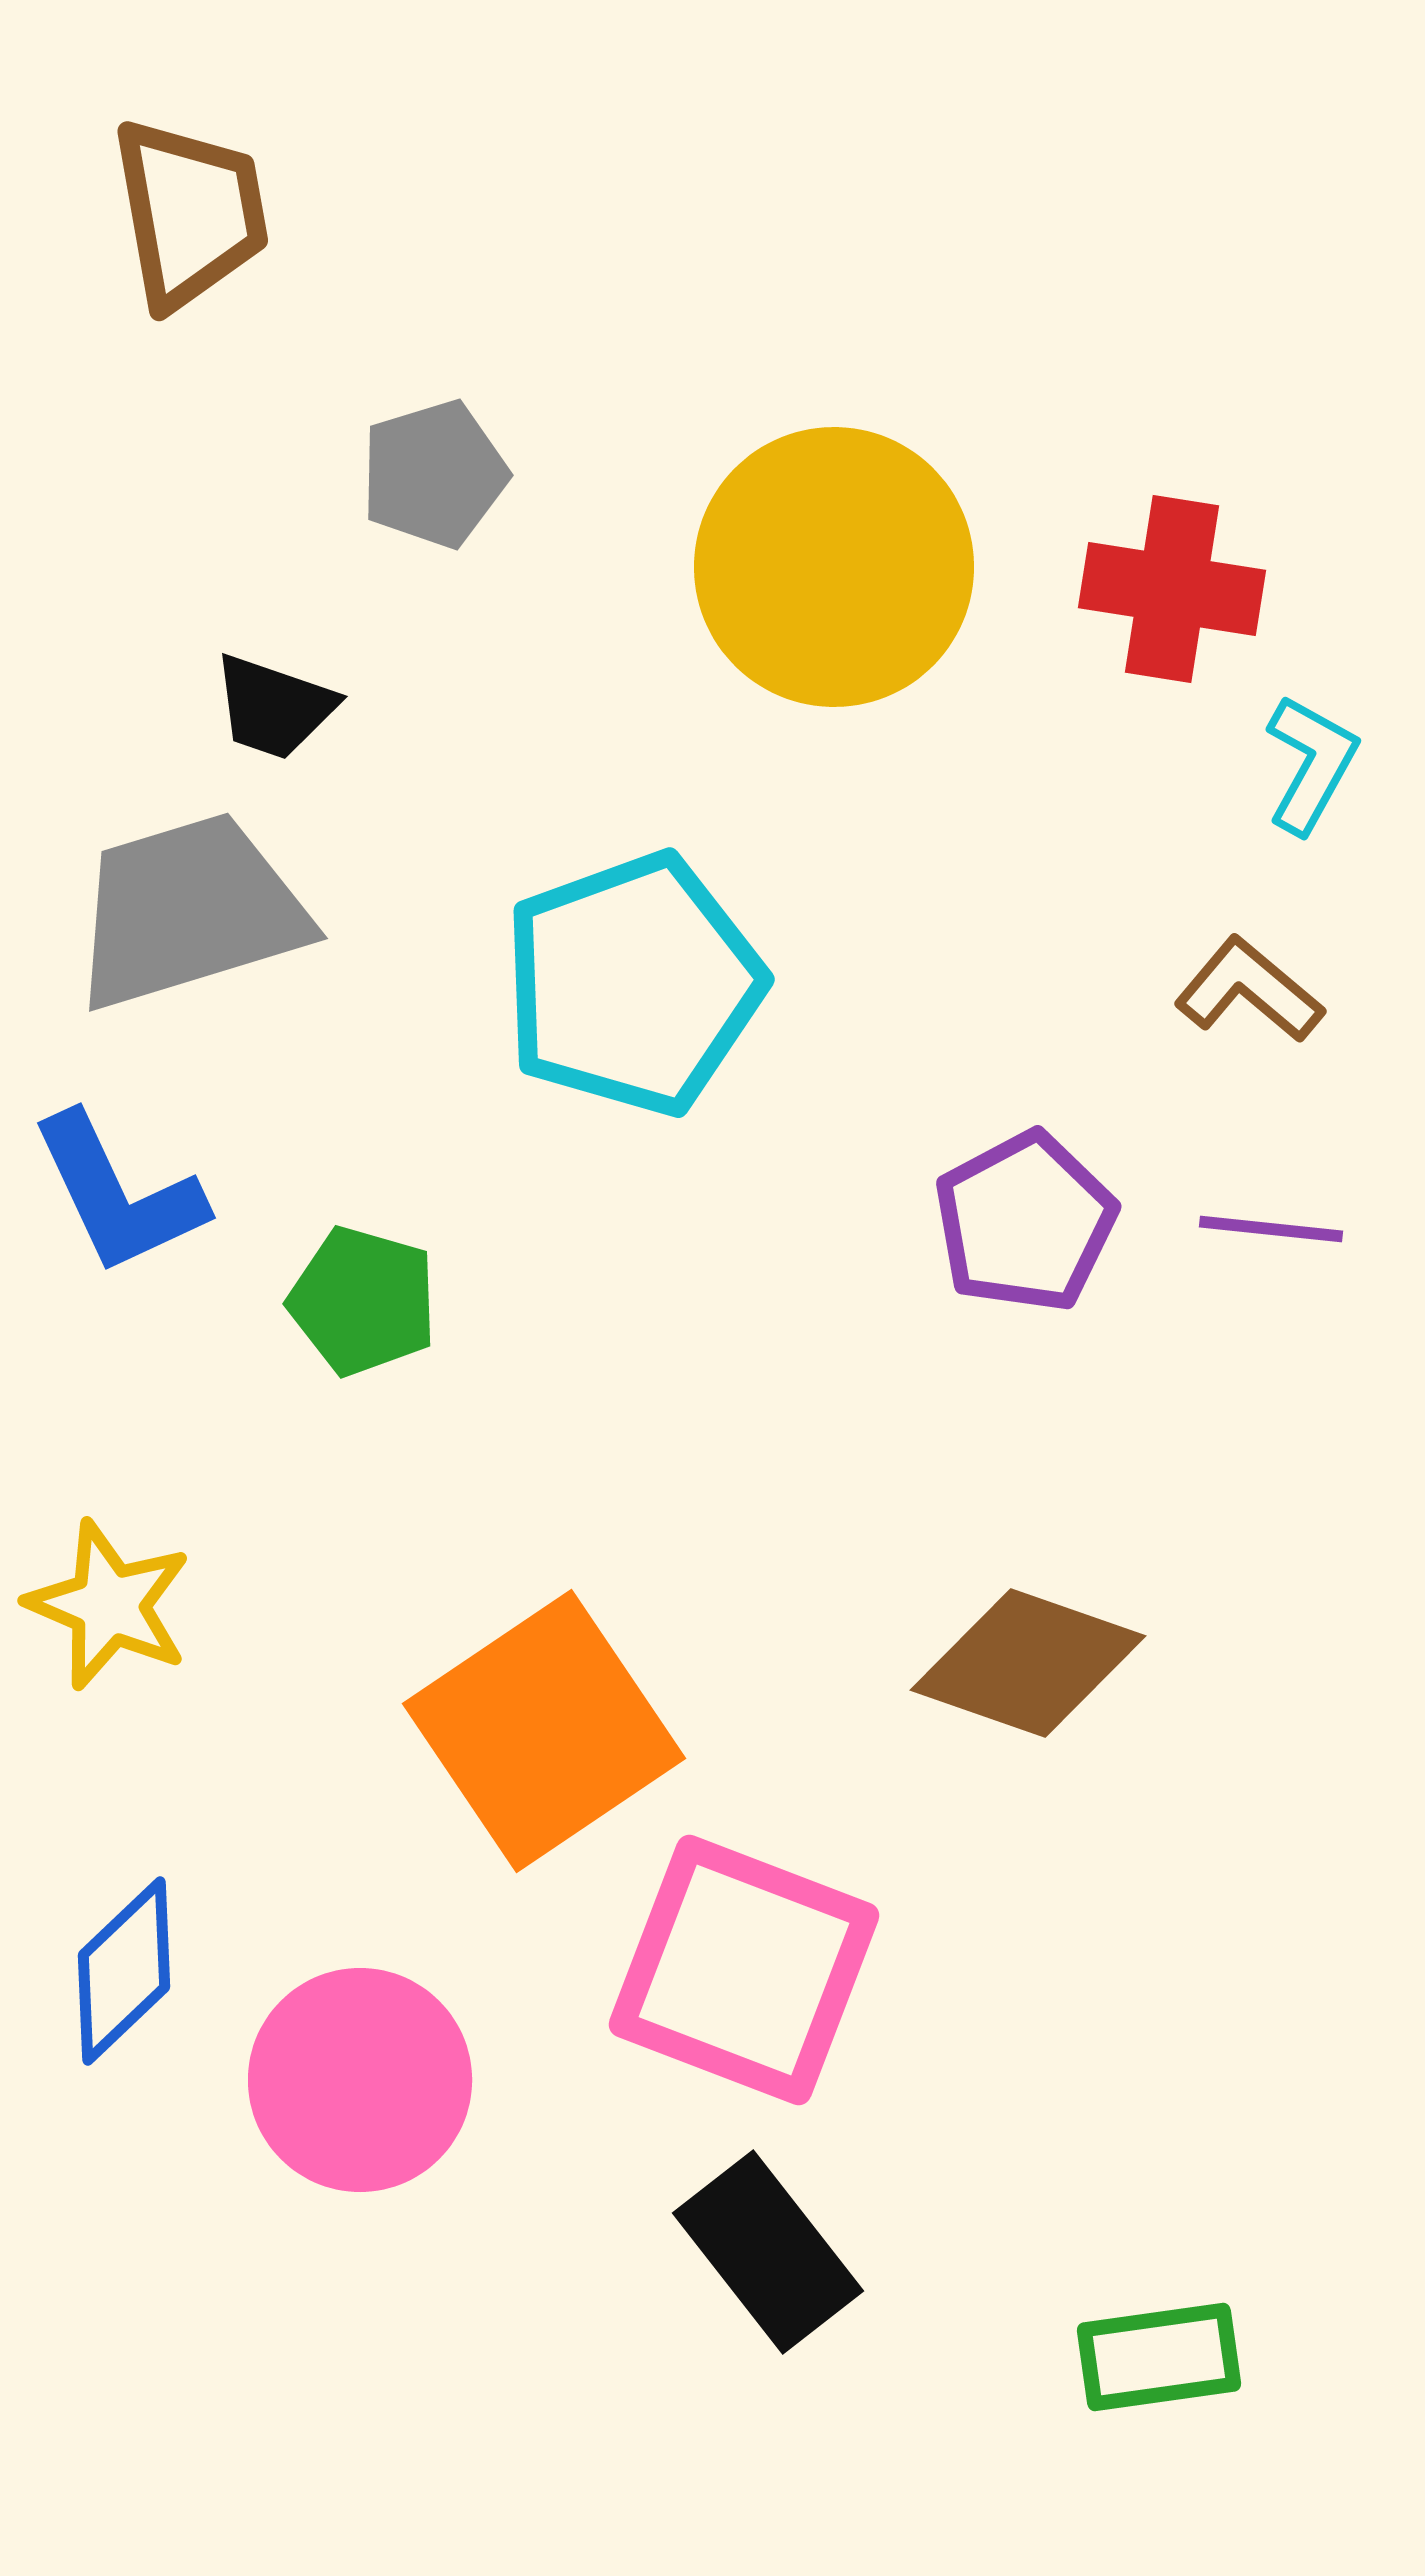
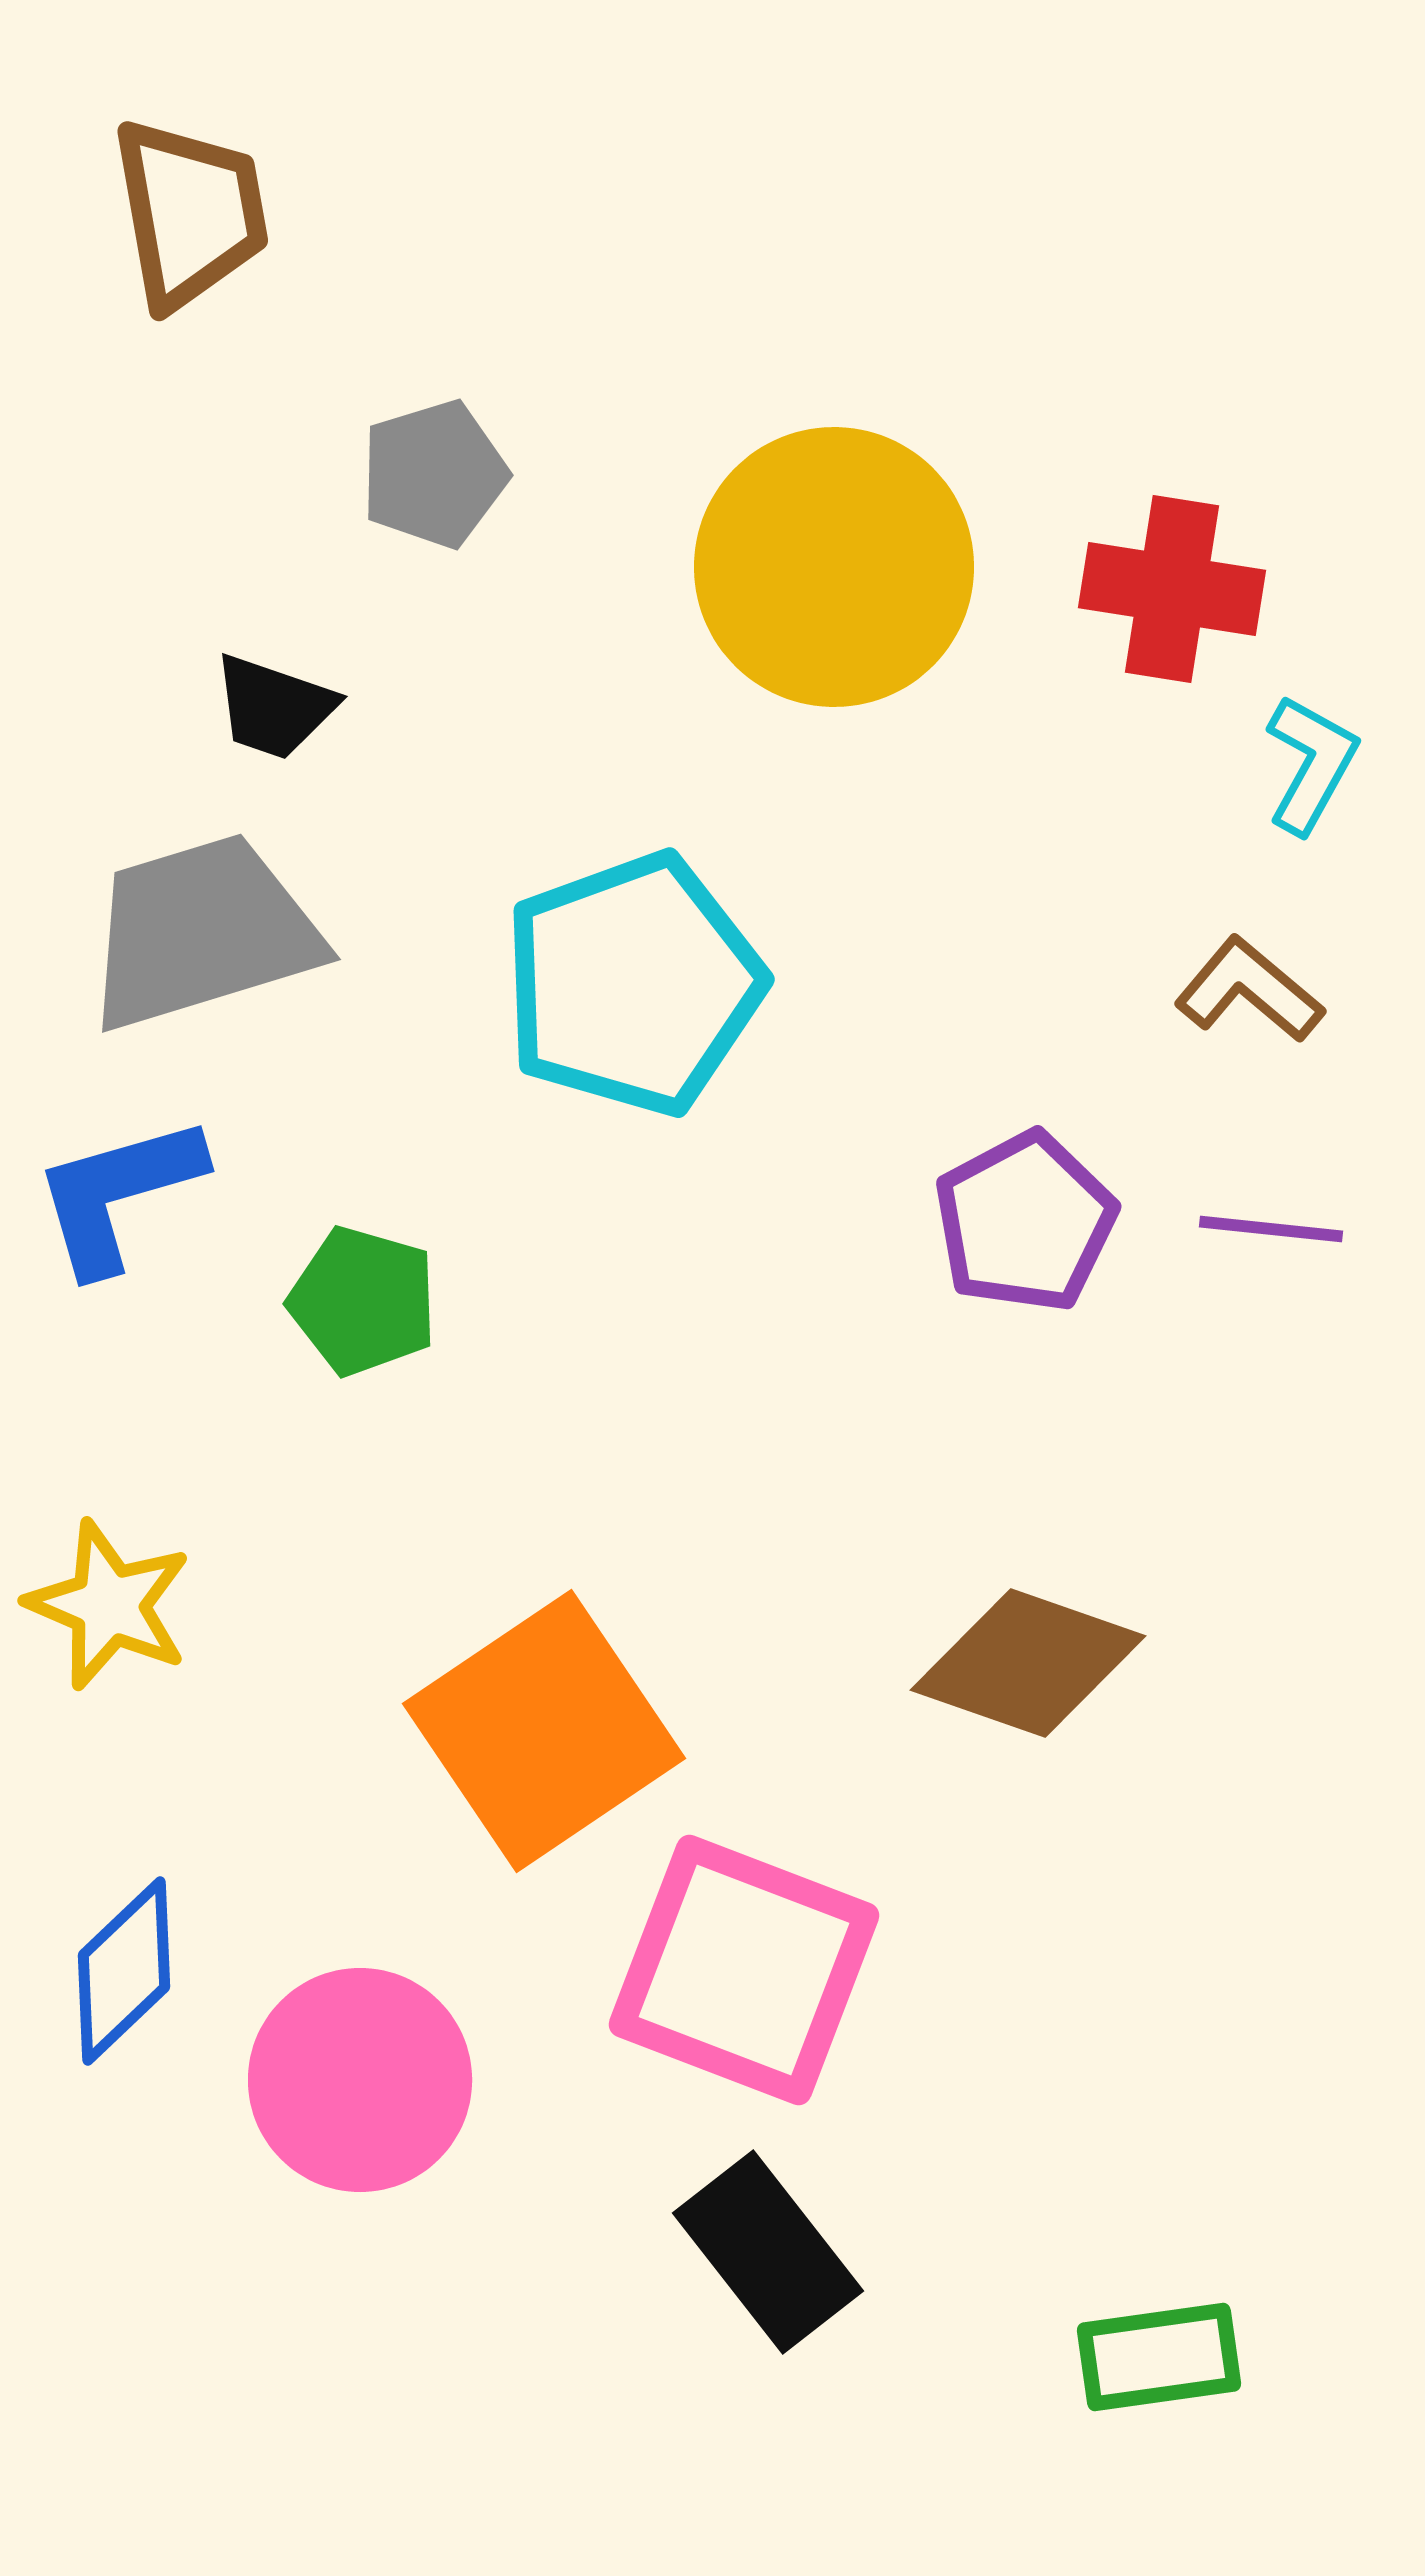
gray trapezoid: moved 13 px right, 21 px down
blue L-shape: rotated 99 degrees clockwise
